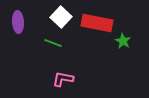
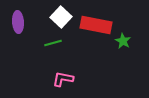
red rectangle: moved 1 px left, 2 px down
green line: rotated 36 degrees counterclockwise
